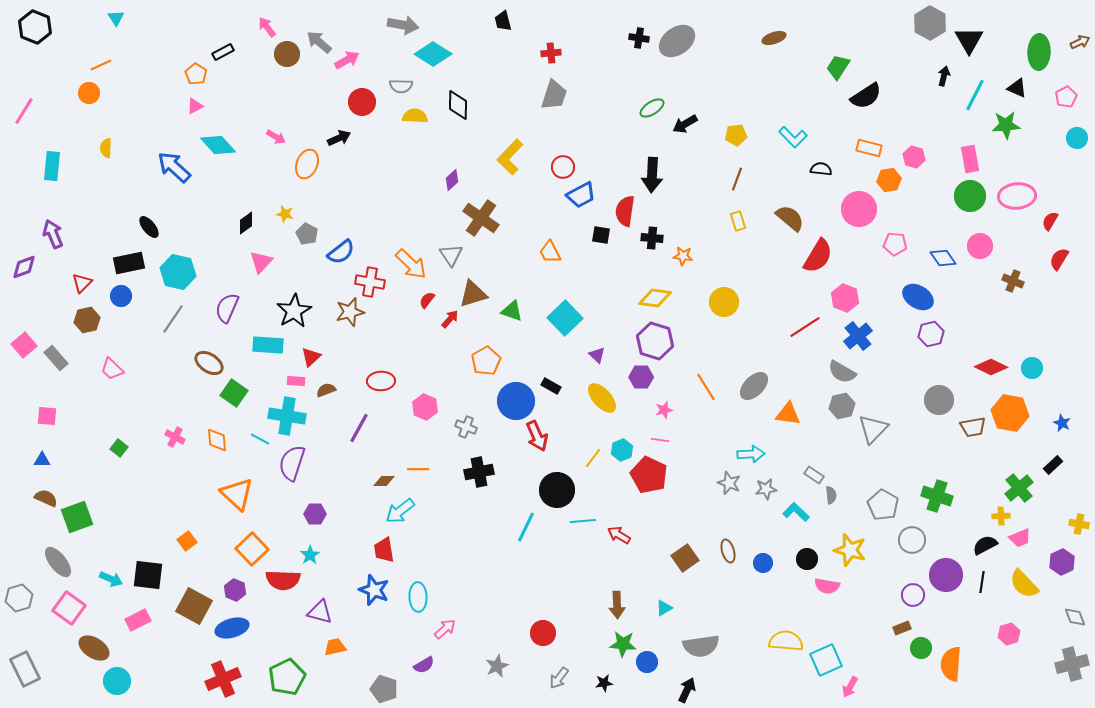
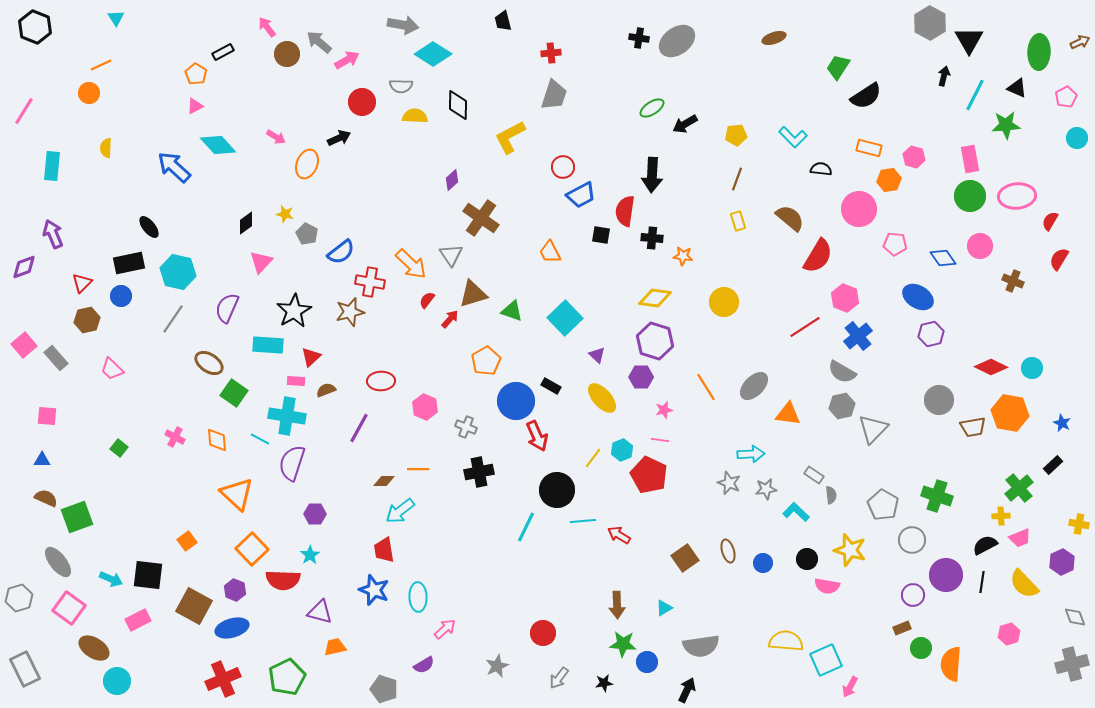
yellow L-shape at (510, 157): moved 20 px up; rotated 18 degrees clockwise
